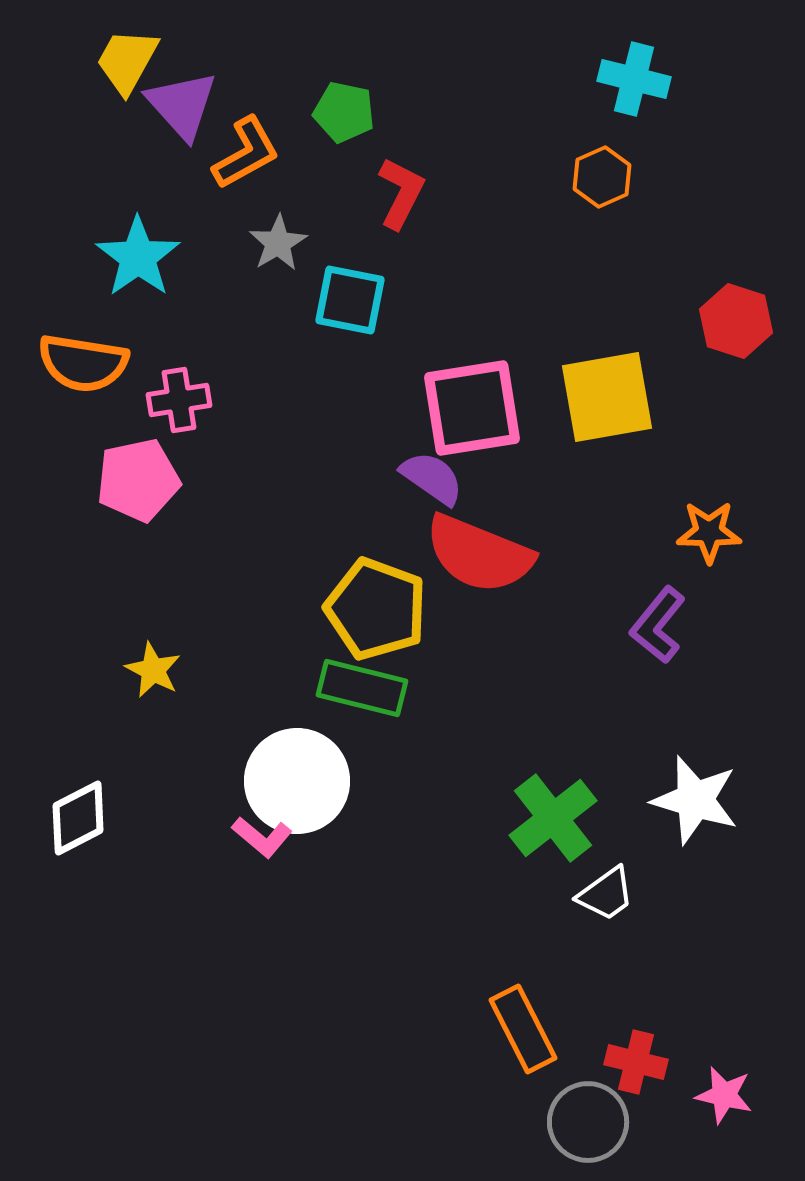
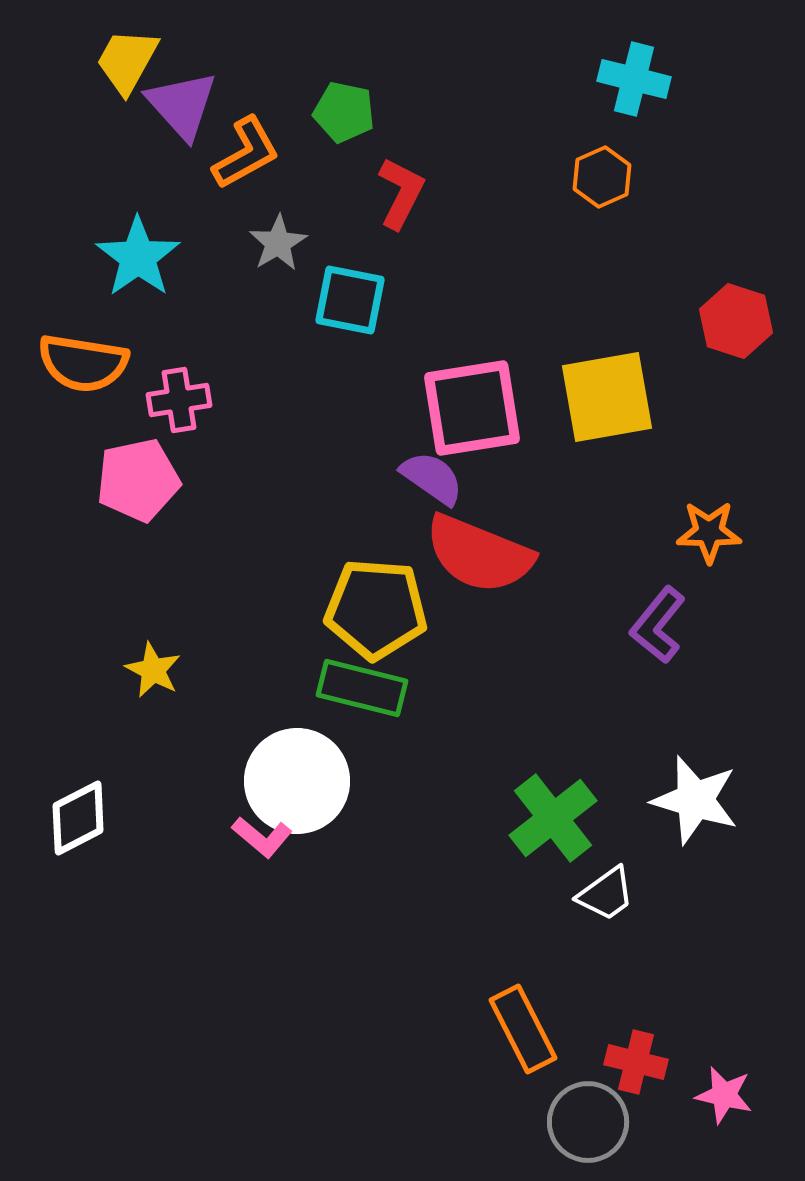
yellow pentagon: rotated 16 degrees counterclockwise
